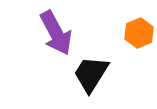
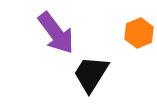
purple arrow: rotated 9 degrees counterclockwise
